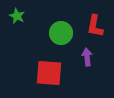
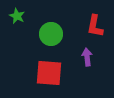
green circle: moved 10 px left, 1 px down
